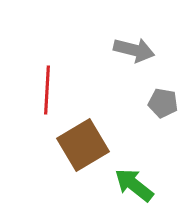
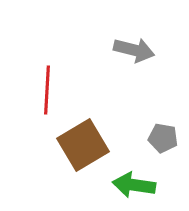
gray pentagon: moved 35 px down
green arrow: rotated 30 degrees counterclockwise
